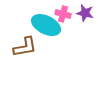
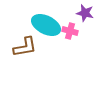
pink cross: moved 7 px right, 17 px down
